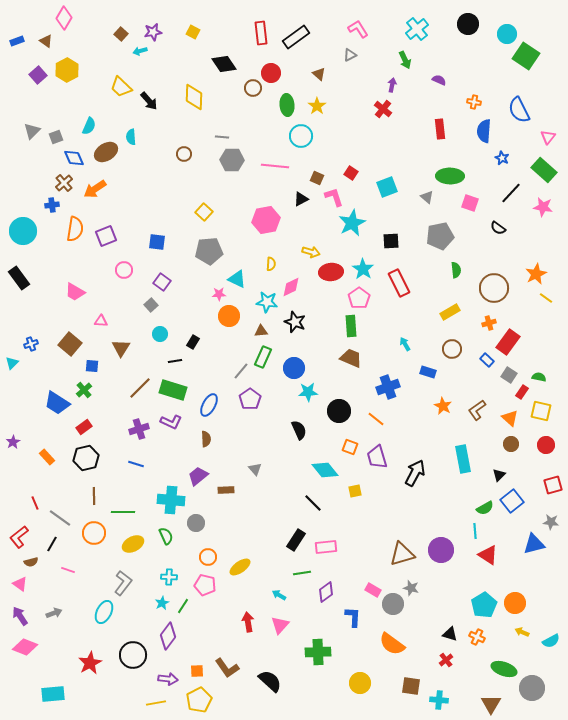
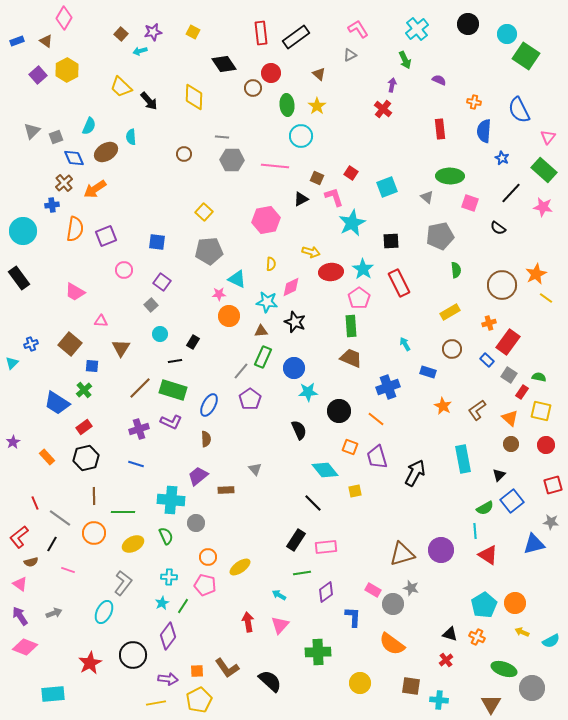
brown circle at (494, 288): moved 8 px right, 3 px up
